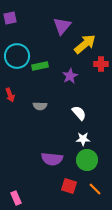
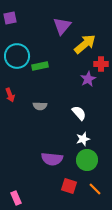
purple star: moved 18 px right, 3 px down
white star: rotated 16 degrees counterclockwise
